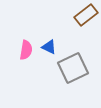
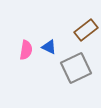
brown rectangle: moved 15 px down
gray square: moved 3 px right
